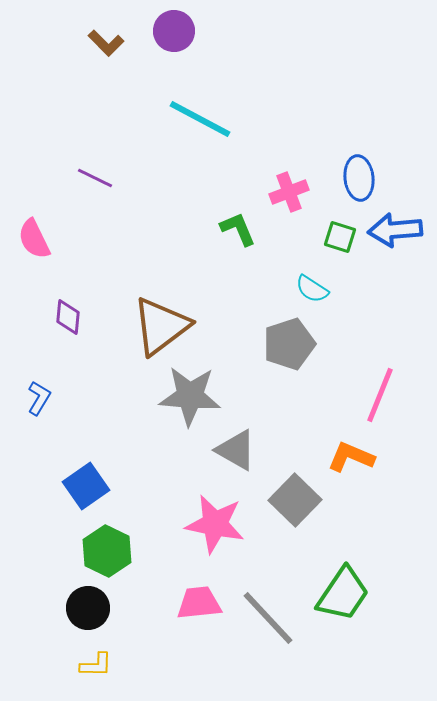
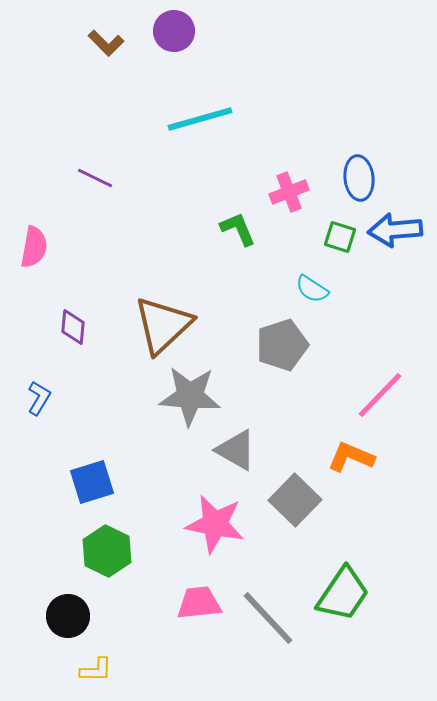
cyan line: rotated 44 degrees counterclockwise
pink semicircle: moved 8 px down; rotated 144 degrees counterclockwise
purple diamond: moved 5 px right, 10 px down
brown triangle: moved 2 px right, 1 px up; rotated 6 degrees counterclockwise
gray pentagon: moved 7 px left, 1 px down
pink line: rotated 22 degrees clockwise
blue square: moved 6 px right, 4 px up; rotated 18 degrees clockwise
black circle: moved 20 px left, 8 px down
yellow L-shape: moved 5 px down
